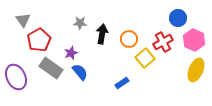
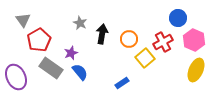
gray star: rotated 24 degrees clockwise
